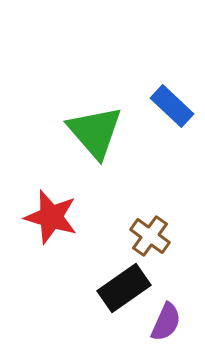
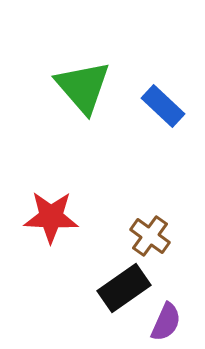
blue rectangle: moved 9 px left
green triangle: moved 12 px left, 45 px up
red star: rotated 14 degrees counterclockwise
